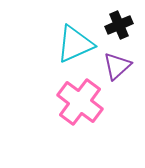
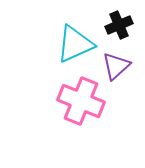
purple triangle: moved 1 px left
pink cross: moved 1 px right, 1 px up; rotated 15 degrees counterclockwise
